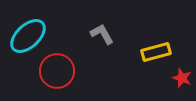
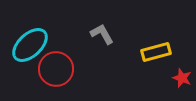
cyan ellipse: moved 2 px right, 9 px down
red circle: moved 1 px left, 2 px up
